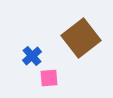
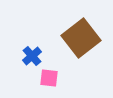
pink square: rotated 12 degrees clockwise
